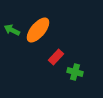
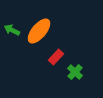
orange ellipse: moved 1 px right, 1 px down
green cross: rotated 28 degrees clockwise
